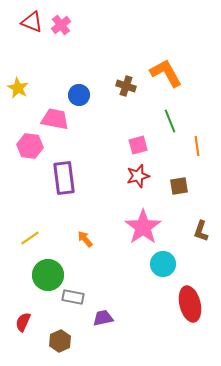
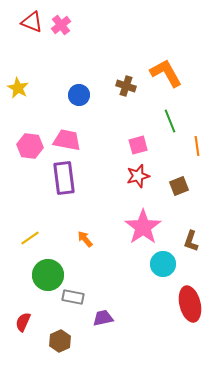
pink trapezoid: moved 12 px right, 21 px down
brown square: rotated 12 degrees counterclockwise
brown L-shape: moved 10 px left, 10 px down
